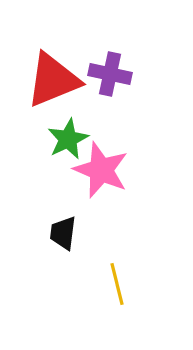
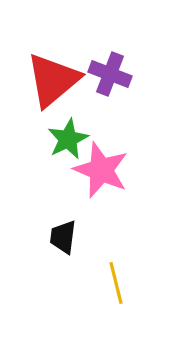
purple cross: rotated 9 degrees clockwise
red triangle: rotated 18 degrees counterclockwise
black trapezoid: moved 4 px down
yellow line: moved 1 px left, 1 px up
